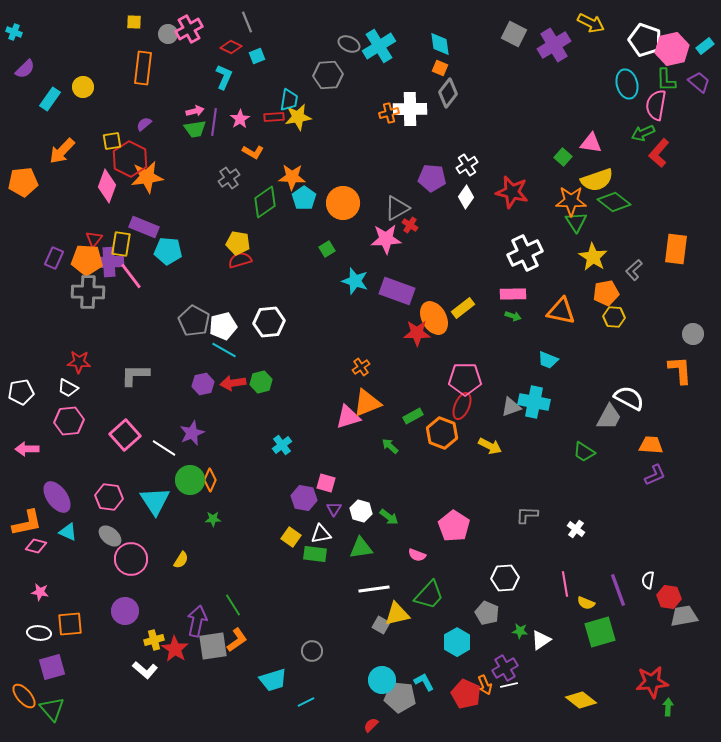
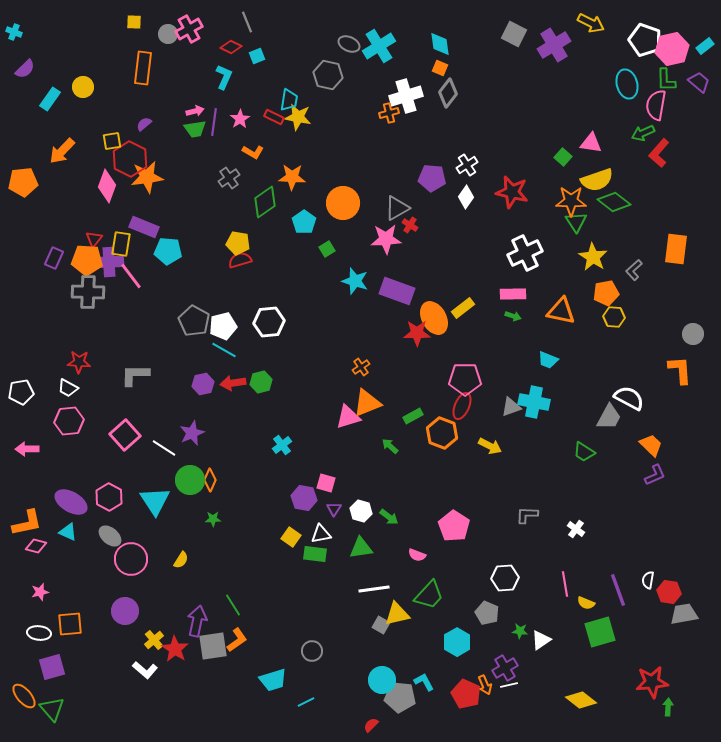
gray hexagon at (328, 75): rotated 16 degrees clockwise
white cross at (410, 109): moved 4 px left, 13 px up; rotated 16 degrees counterclockwise
red rectangle at (274, 117): rotated 30 degrees clockwise
yellow star at (298, 117): rotated 20 degrees clockwise
cyan pentagon at (304, 198): moved 24 px down
orange trapezoid at (651, 445): rotated 40 degrees clockwise
purple ellipse at (57, 497): moved 14 px right, 5 px down; rotated 24 degrees counterclockwise
pink hexagon at (109, 497): rotated 20 degrees clockwise
pink star at (40, 592): rotated 24 degrees counterclockwise
red hexagon at (669, 597): moved 5 px up
gray trapezoid at (684, 616): moved 2 px up
yellow cross at (154, 640): rotated 24 degrees counterclockwise
